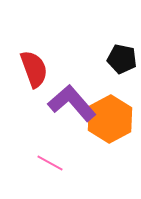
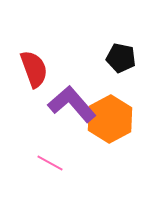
black pentagon: moved 1 px left, 1 px up
purple L-shape: moved 1 px down
